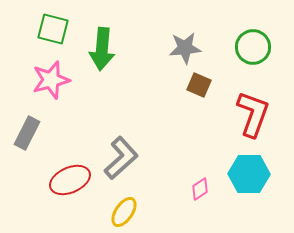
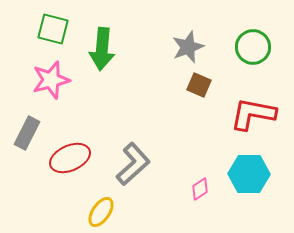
gray star: moved 3 px right, 1 px up; rotated 16 degrees counterclockwise
red L-shape: rotated 99 degrees counterclockwise
gray L-shape: moved 12 px right, 6 px down
red ellipse: moved 22 px up
yellow ellipse: moved 23 px left
